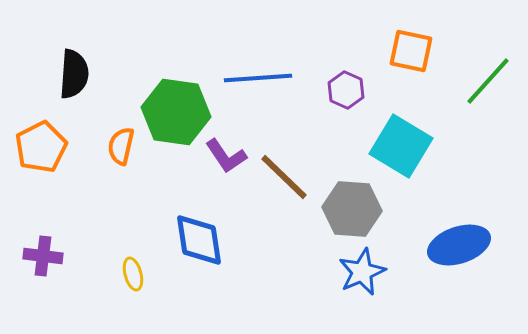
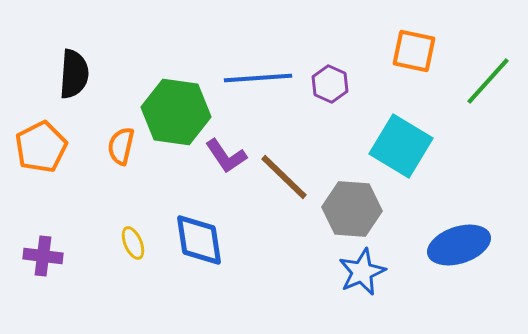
orange square: moved 3 px right
purple hexagon: moved 16 px left, 6 px up
yellow ellipse: moved 31 px up; rotated 8 degrees counterclockwise
